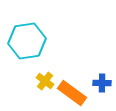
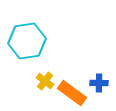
blue cross: moved 3 px left
